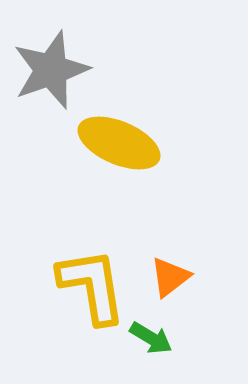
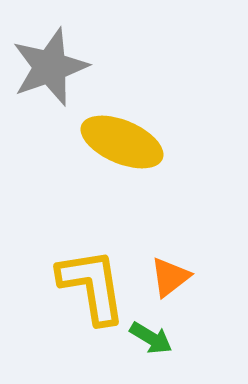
gray star: moved 1 px left, 3 px up
yellow ellipse: moved 3 px right, 1 px up
